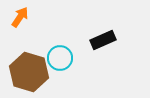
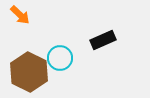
orange arrow: moved 2 px up; rotated 100 degrees clockwise
brown hexagon: rotated 9 degrees clockwise
